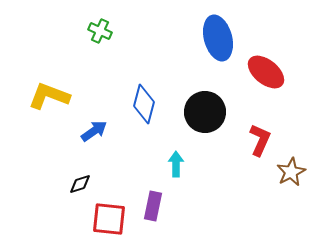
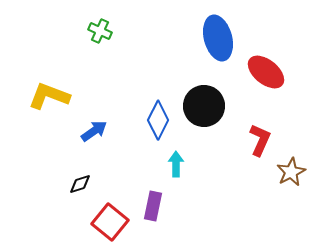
blue diamond: moved 14 px right, 16 px down; rotated 12 degrees clockwise
black circle: moved 1 px left, 6 px up
red square: moved 1 px right, 3 px down; rotated 33 degrees clockwise
